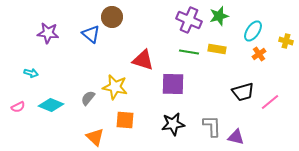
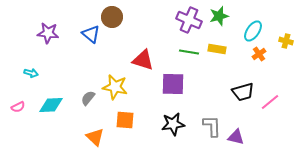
cyan diamond: rotated 25 degrees counterclockwise
